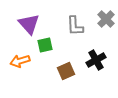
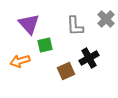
black cross: moved 7 px left, 2 px up
